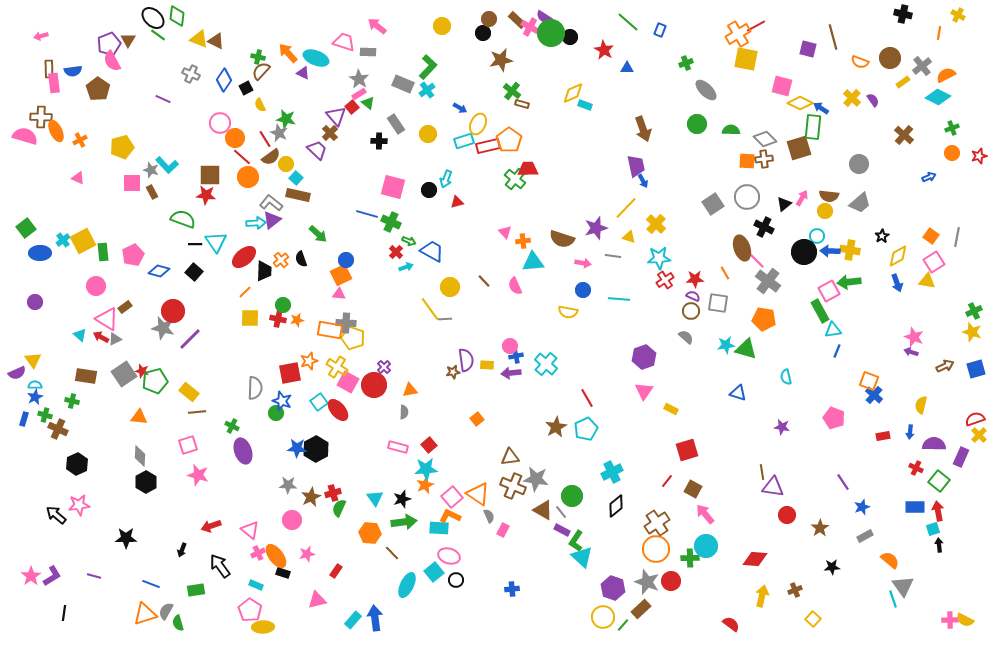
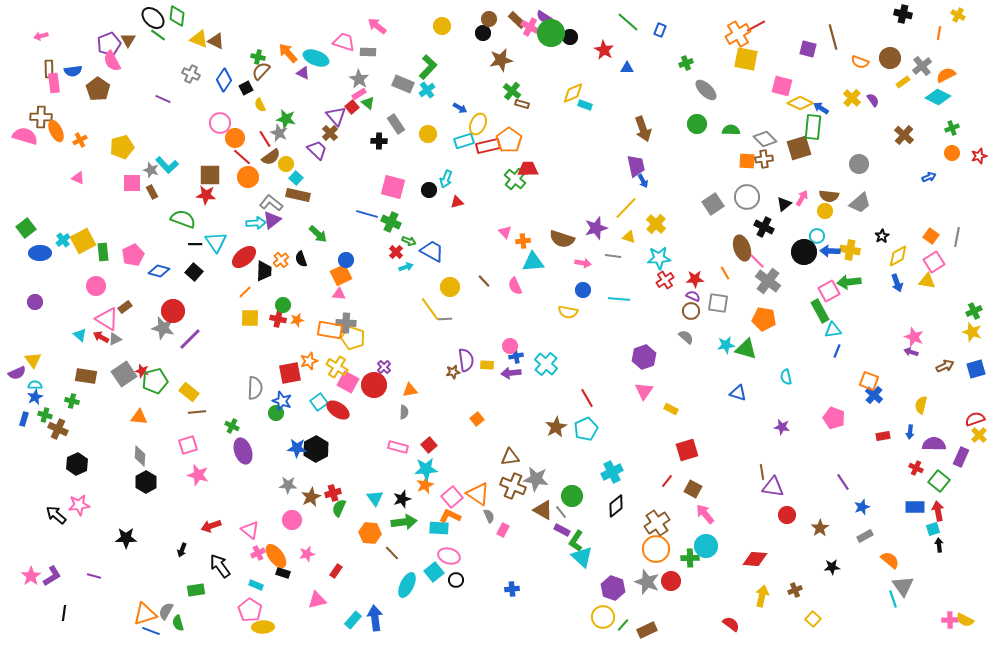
red ellipse at (338, 410): rotated 15 degrees counterclockwise
blue line at (151, 584): moved 47 px down
brown rectangle at (641, 609): moved 6 px right, 21 px down; rotated 18 degrees clockwise
